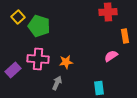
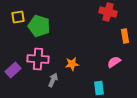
red cross: rotated 18 degrees clockwise
yellow square: rotated 32 degrees clockwise
pink semicircle: moved 3 px right, 6 px down
orange star: moved 6 px right, 2 px down
gray arrow: moved 4 px left, 3 px up
